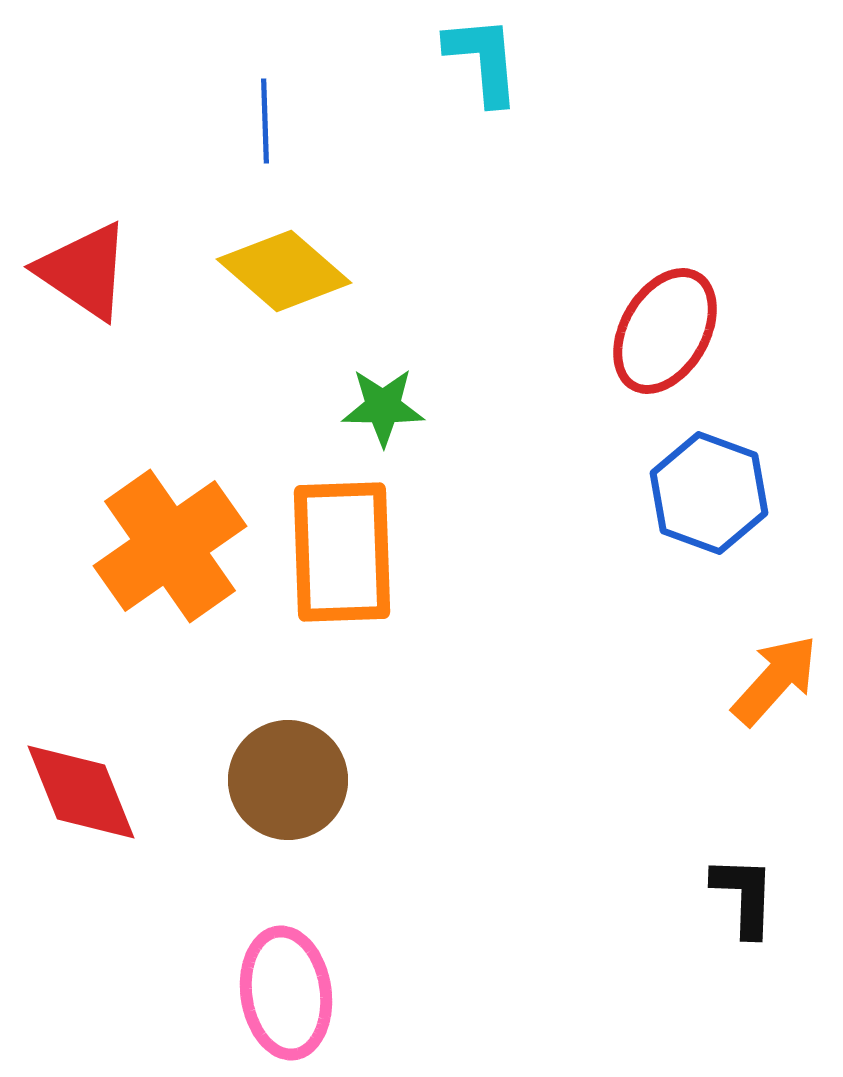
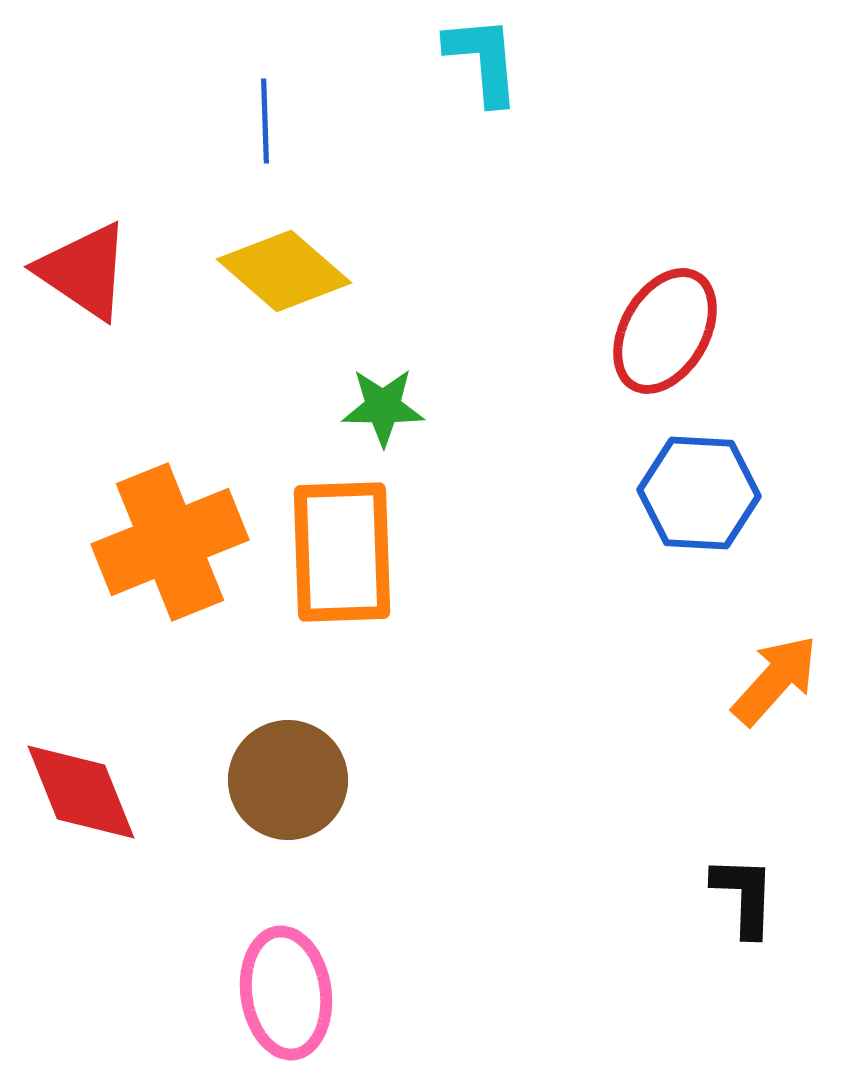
blue hexagon: moved 10 px left; rotated 17 degrees counterclockwise
orange cross: moved 4 px up; rotated 13 degrees clockwise
